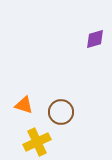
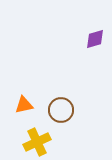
orange triangle: rotated 30 degrees counterclockwise
brown circle: moved 2 px up
